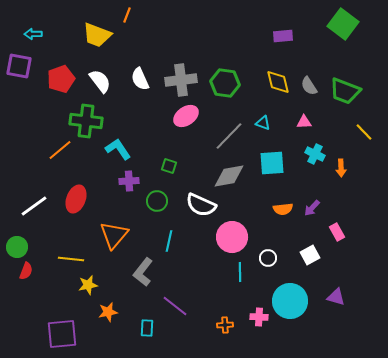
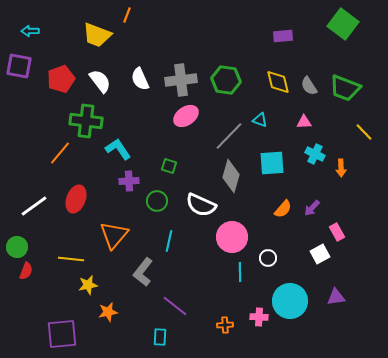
cyan arrow at (33, 34): moved 3 px left, 3 px up
green hexagon at (225, 83): moved 1 px right, 3 px up
green trapezoid at (345, 91): moved 3 px up
cyan triangle at (263, 123): moved 3 px left, 3 px up
orange line at (60, 150): moved 3 px down; rotated 10 degrees counterclockwise
gray diamond at (229, 176): moved 2 px right; rotated 64 degrees counterclockwise
orange semicircle at (283, 209): rotated 42 degrees counterclockwise
white square at (310, 255): moved 10 px right, 1 px up
purple triangle at (336, 297): rotated 24 degrees counterclockwise
cyan rectangle at (147, 328): moved 13 px right, 9 px down
